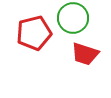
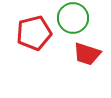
red trapezoid: moved 2 px right
